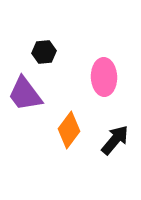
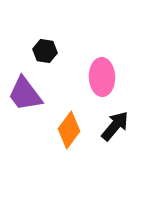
black hexagon: moved 1 px right, 1 px up; rotated 15 degrees clockwise
pink ellipse: moved 2 px left
black arrow: moved 14 px up
